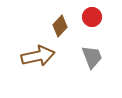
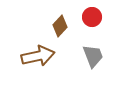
gray trapezoid: moved 1 px right, 1 px up
